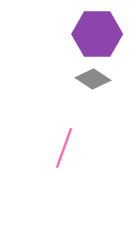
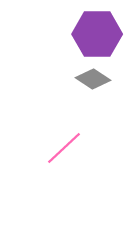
pink line: rotated 27 degrees clockwise
